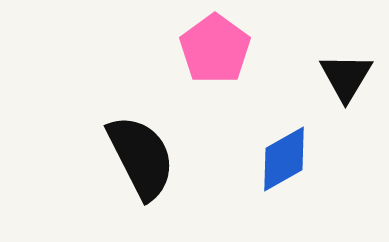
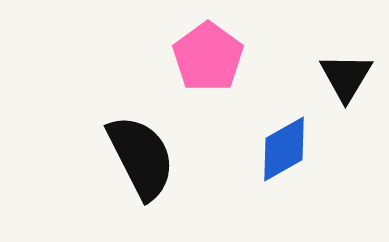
pink pentagon: moved 7 px left, 8 px down
blue diamond: moved 10 px up
